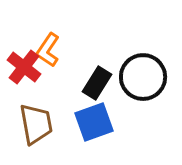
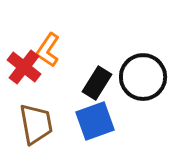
blue square: moved 1 px right, 1 px up
